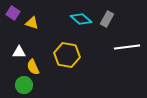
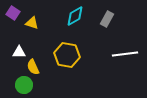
cyan diamond: moved 6 px left, 3 px up; rotated 70 degrees counterclockwise
white line: moved 2 px left, 7 px down
